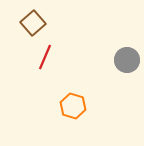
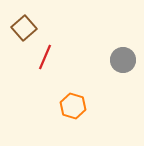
brown square: moved 9 px left, 5 px down
gray circle: moved 4 px left
